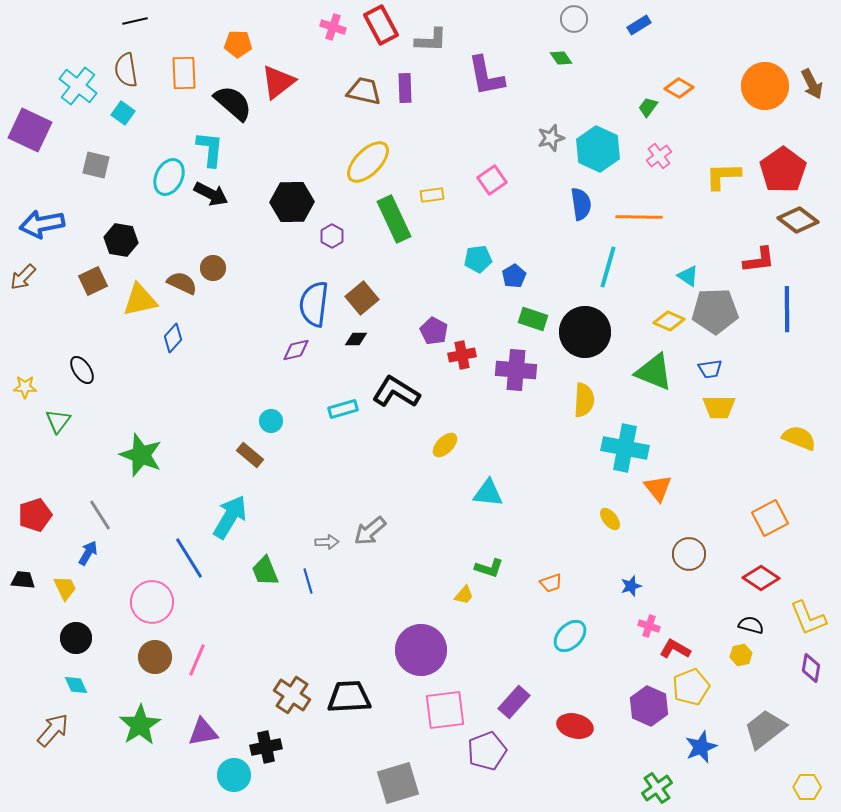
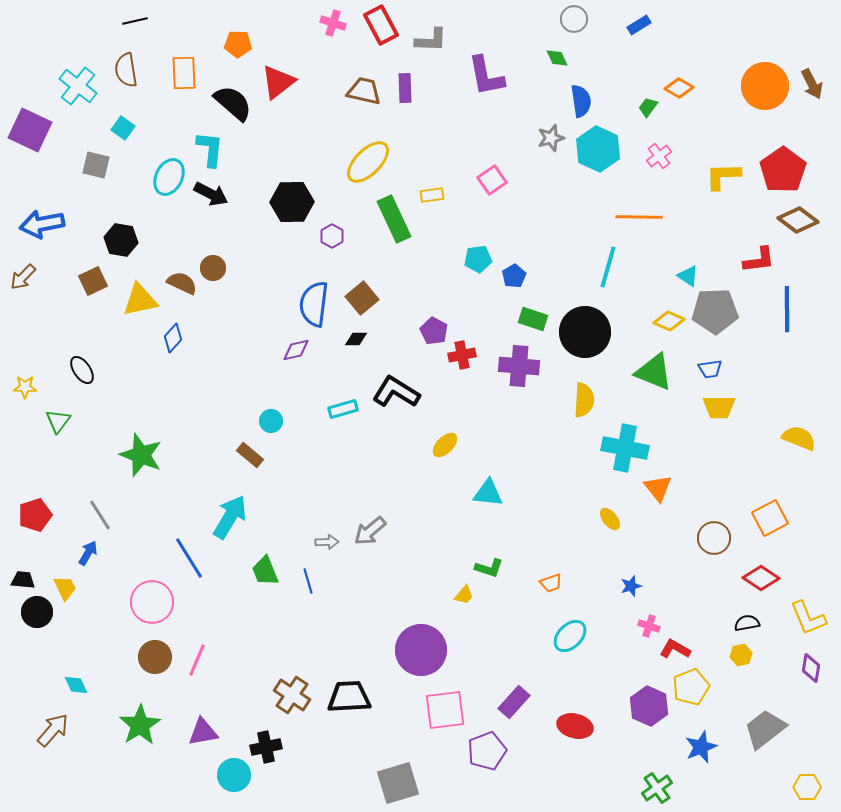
pink cross at (333, 27): moved 4 px up
green diamond at (561, 58): moved 4 px left; rotated 10 degrees clockwise
cyan square at (123, 113): moved 15 px down
blue semicircle at (581, 204): moved 103 px up
purple cross at (516, 370): moved 3 px right, 4 px up
brown circle at (689, 554): moved 25 px right, 16 px up
black semicircle at (751, 625): moved 4 px left, 2 px up; rotated 25 degrees counterclockwise
black circle at (76, 638): moved 39 px left, 26 px up
